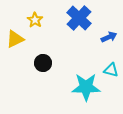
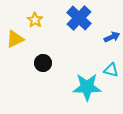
blue arrow: moved 3 px right
cyan star: moved 1 px right
